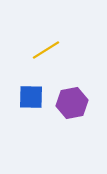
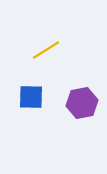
purple hexagon: moved 10 px right
